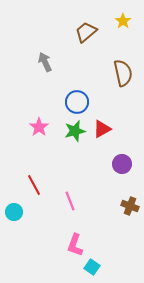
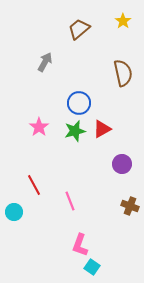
brown trapezoid: moved 7 px left, 3 px up
gray arrow: rotated 54 degrees clockwise
blue circle: moved 2 px right, 1 px down
pink L-shape: moved 5 px right
